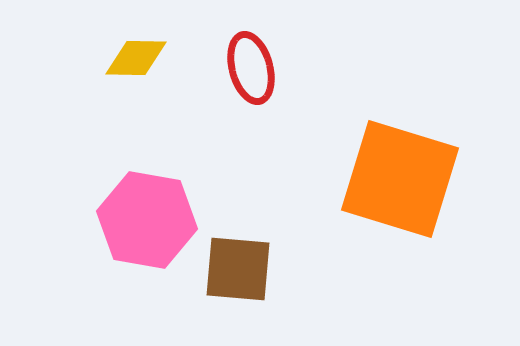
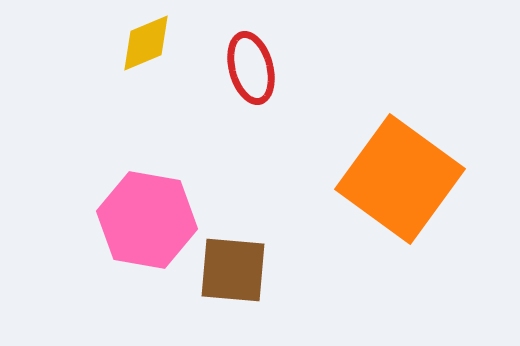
yellow diamond: moved 10 px right, 15 px up; rotated 24 degrees counterclockwise
orange square: rotated 19 degrees clockwise
brown square: moved 5 px left, 1 px down
